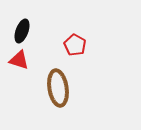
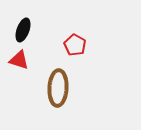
black ellipse: moved 1 px right, 1 px up
brown ellipse: rotated 12 degrees clockwise
